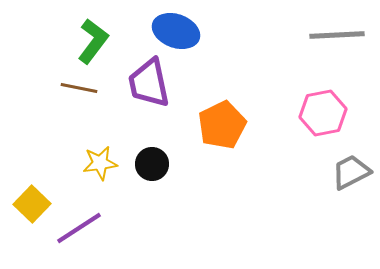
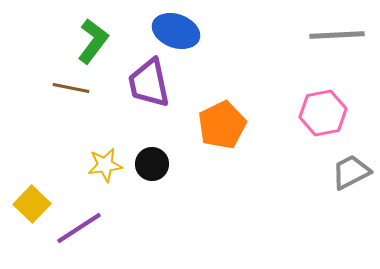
brown line: moved 8 px left
yellow star: moved 5 px right, 2 px down
